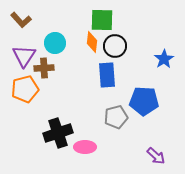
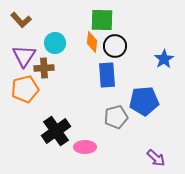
blue pentagon: rotated 8 degrees counterclockwise
black cross: moved 2 px left, 2 px up; rotated 16 degrees counterclockwise
purple arrow: moved 2 px down
